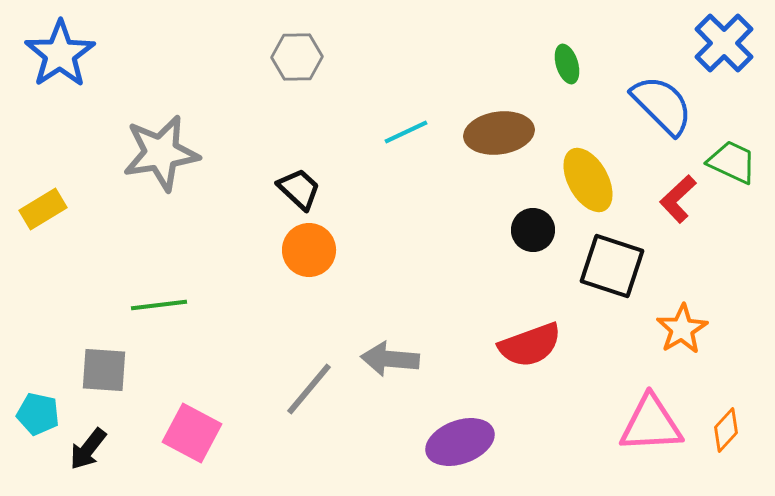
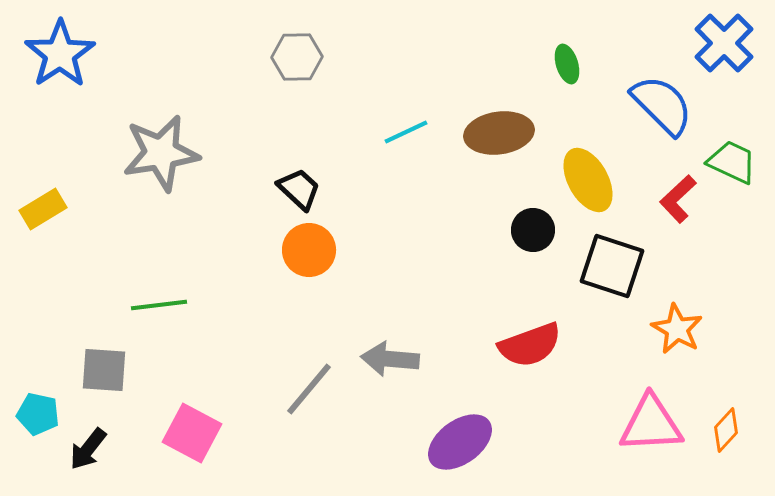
orange star: moved 5 px left; rotated 12 degrees counterclockwise
purple ellipse: rotated 16 degrees counterclockwise
